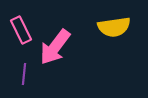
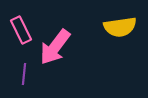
yellow semicircle: moved 6 px right
